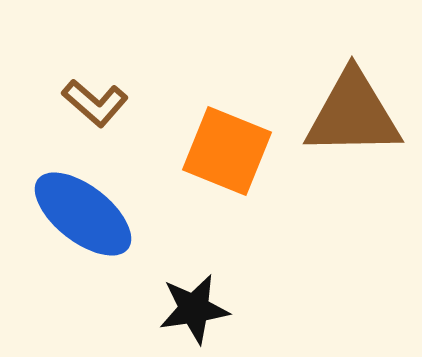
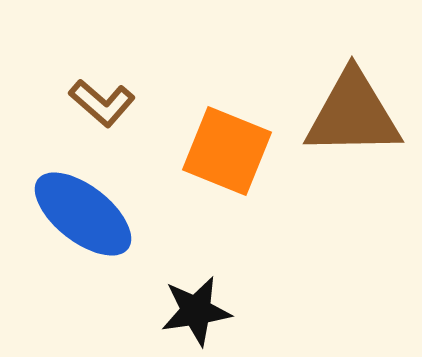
brown L-shape: moved 7 px right
black star: moved 2 px right, 2 px down
